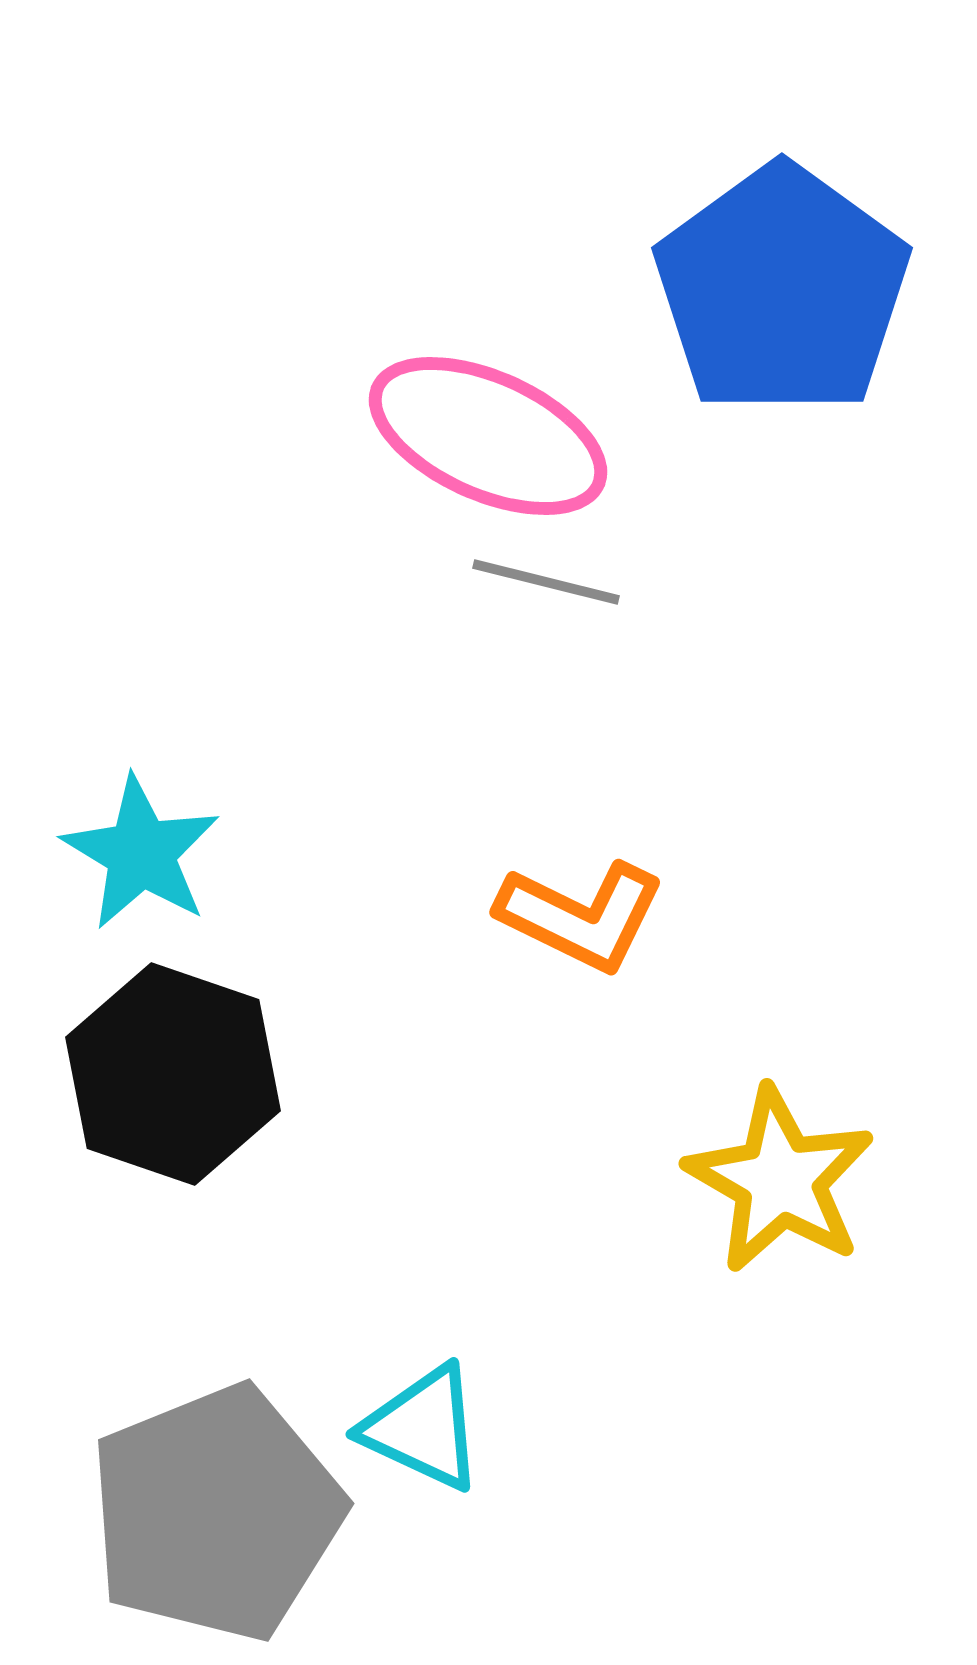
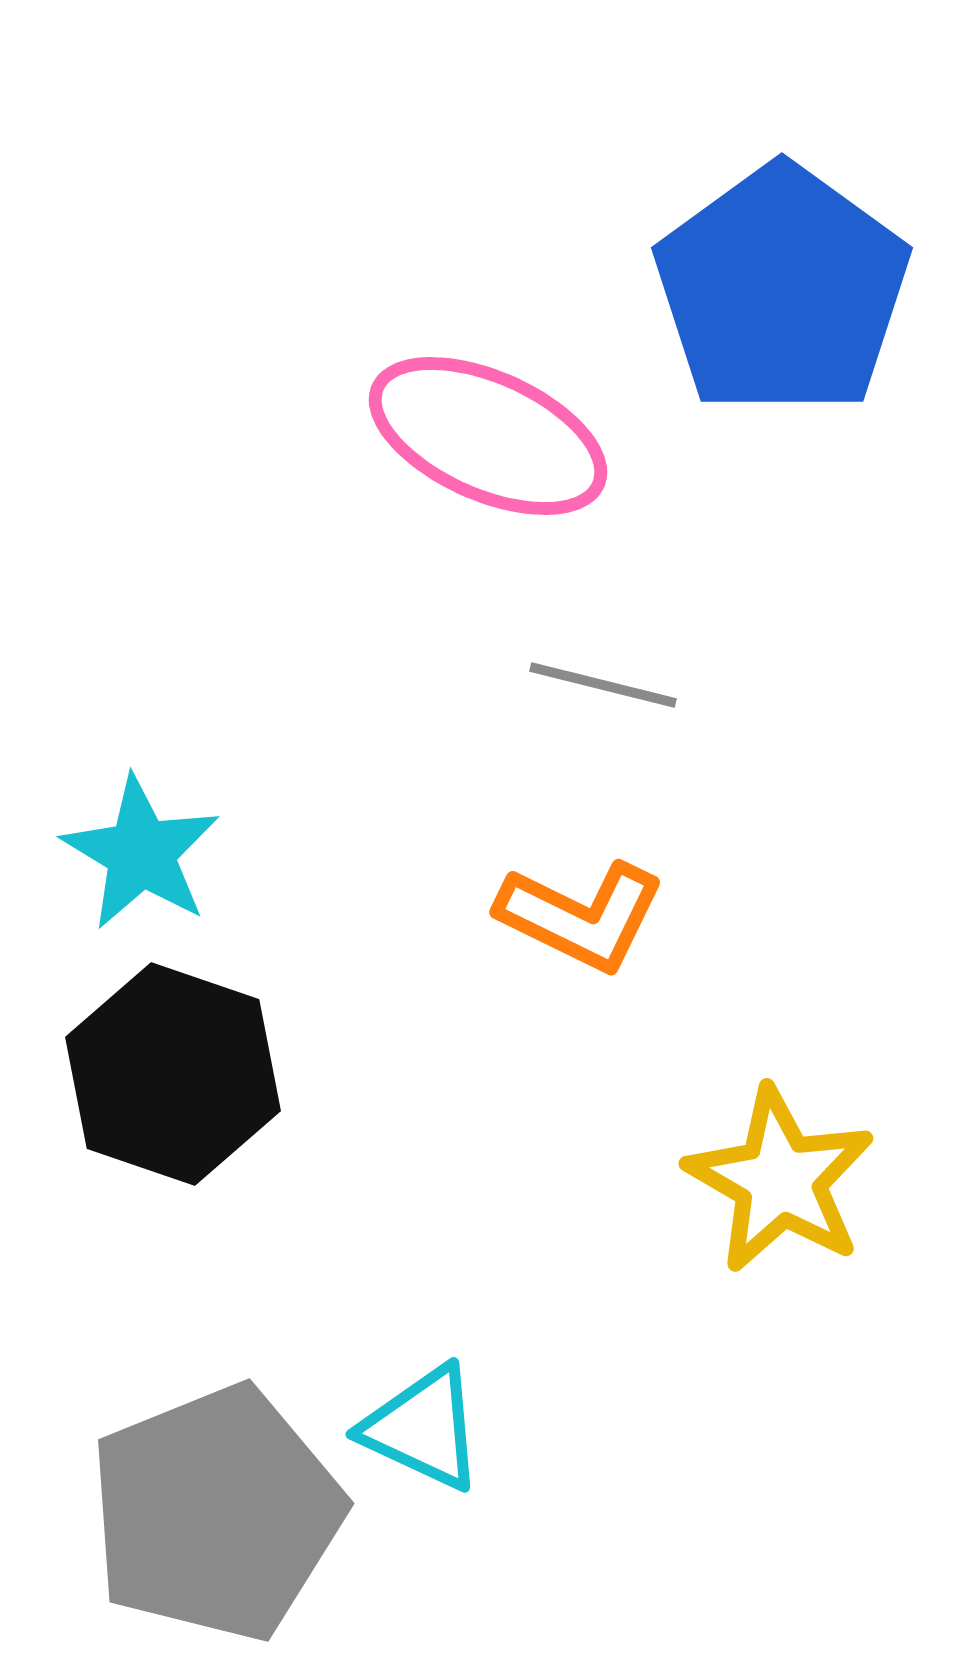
gray line: moved 57 px right, 103 px down
